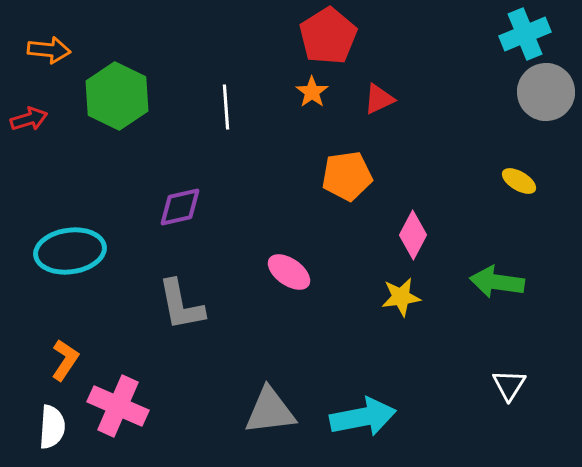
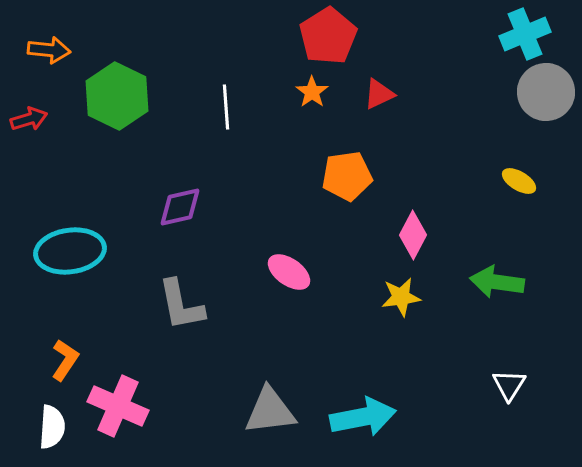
red triangle: moved 5 px up
